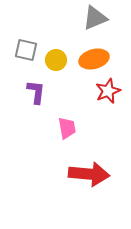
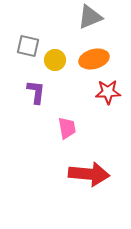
gray triangle: moved 5 px left, 1 px up
gray square: moved 2 px right, 4 px up
yellow circle: moved 1 px left
red star: moved 1 px down; rotated 20 degrees clockwise
